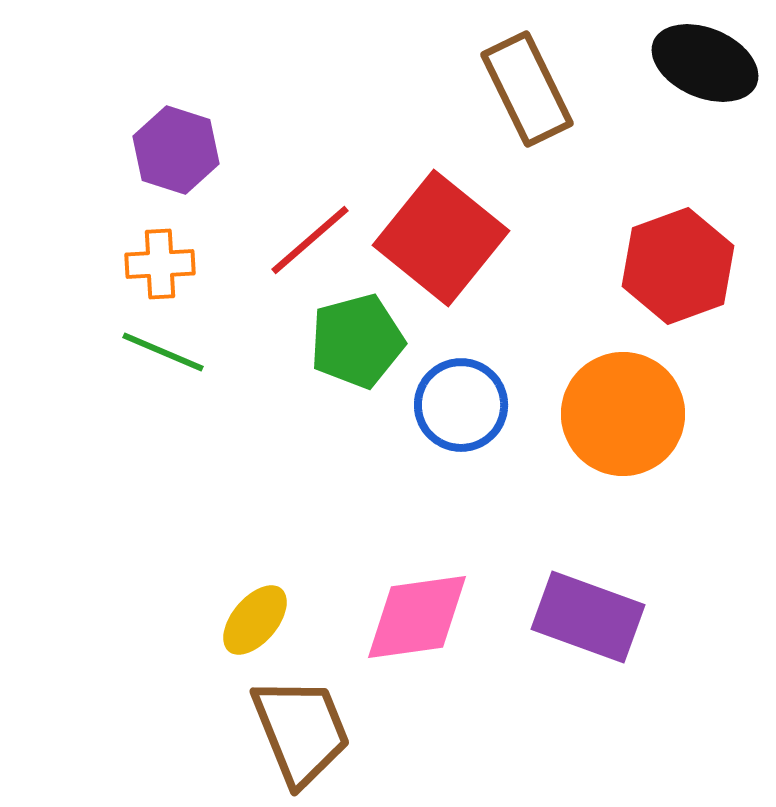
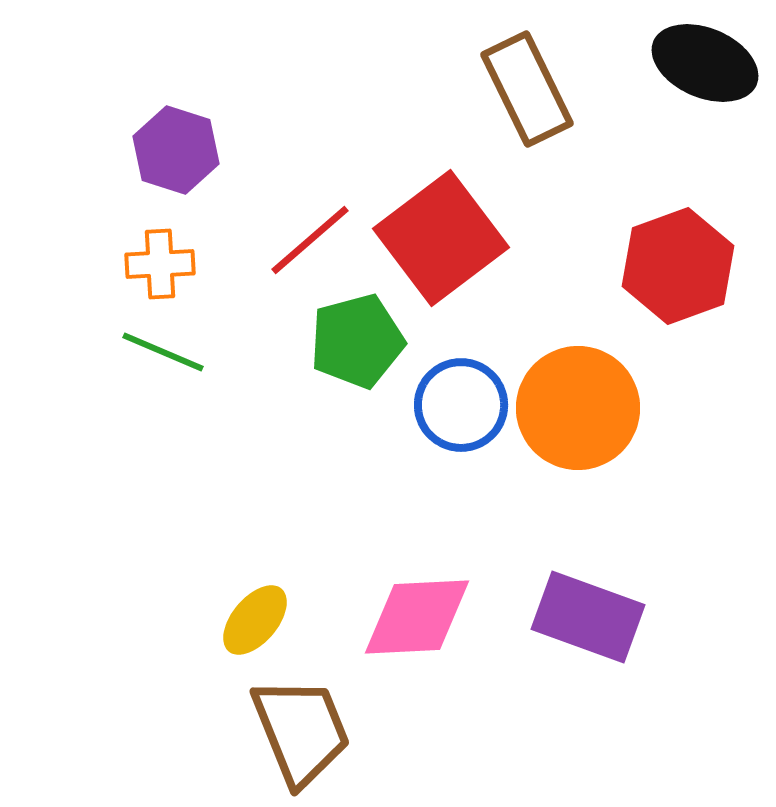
red square: rotated 14 degrees clockwise
orange circle: moved 45 px left, 6 px up
pink diamond: rotated 5 degrees clockwise
